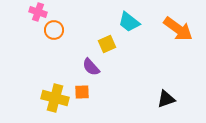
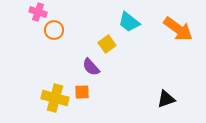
yellow square: rotated 12 degrees counterclockwise
